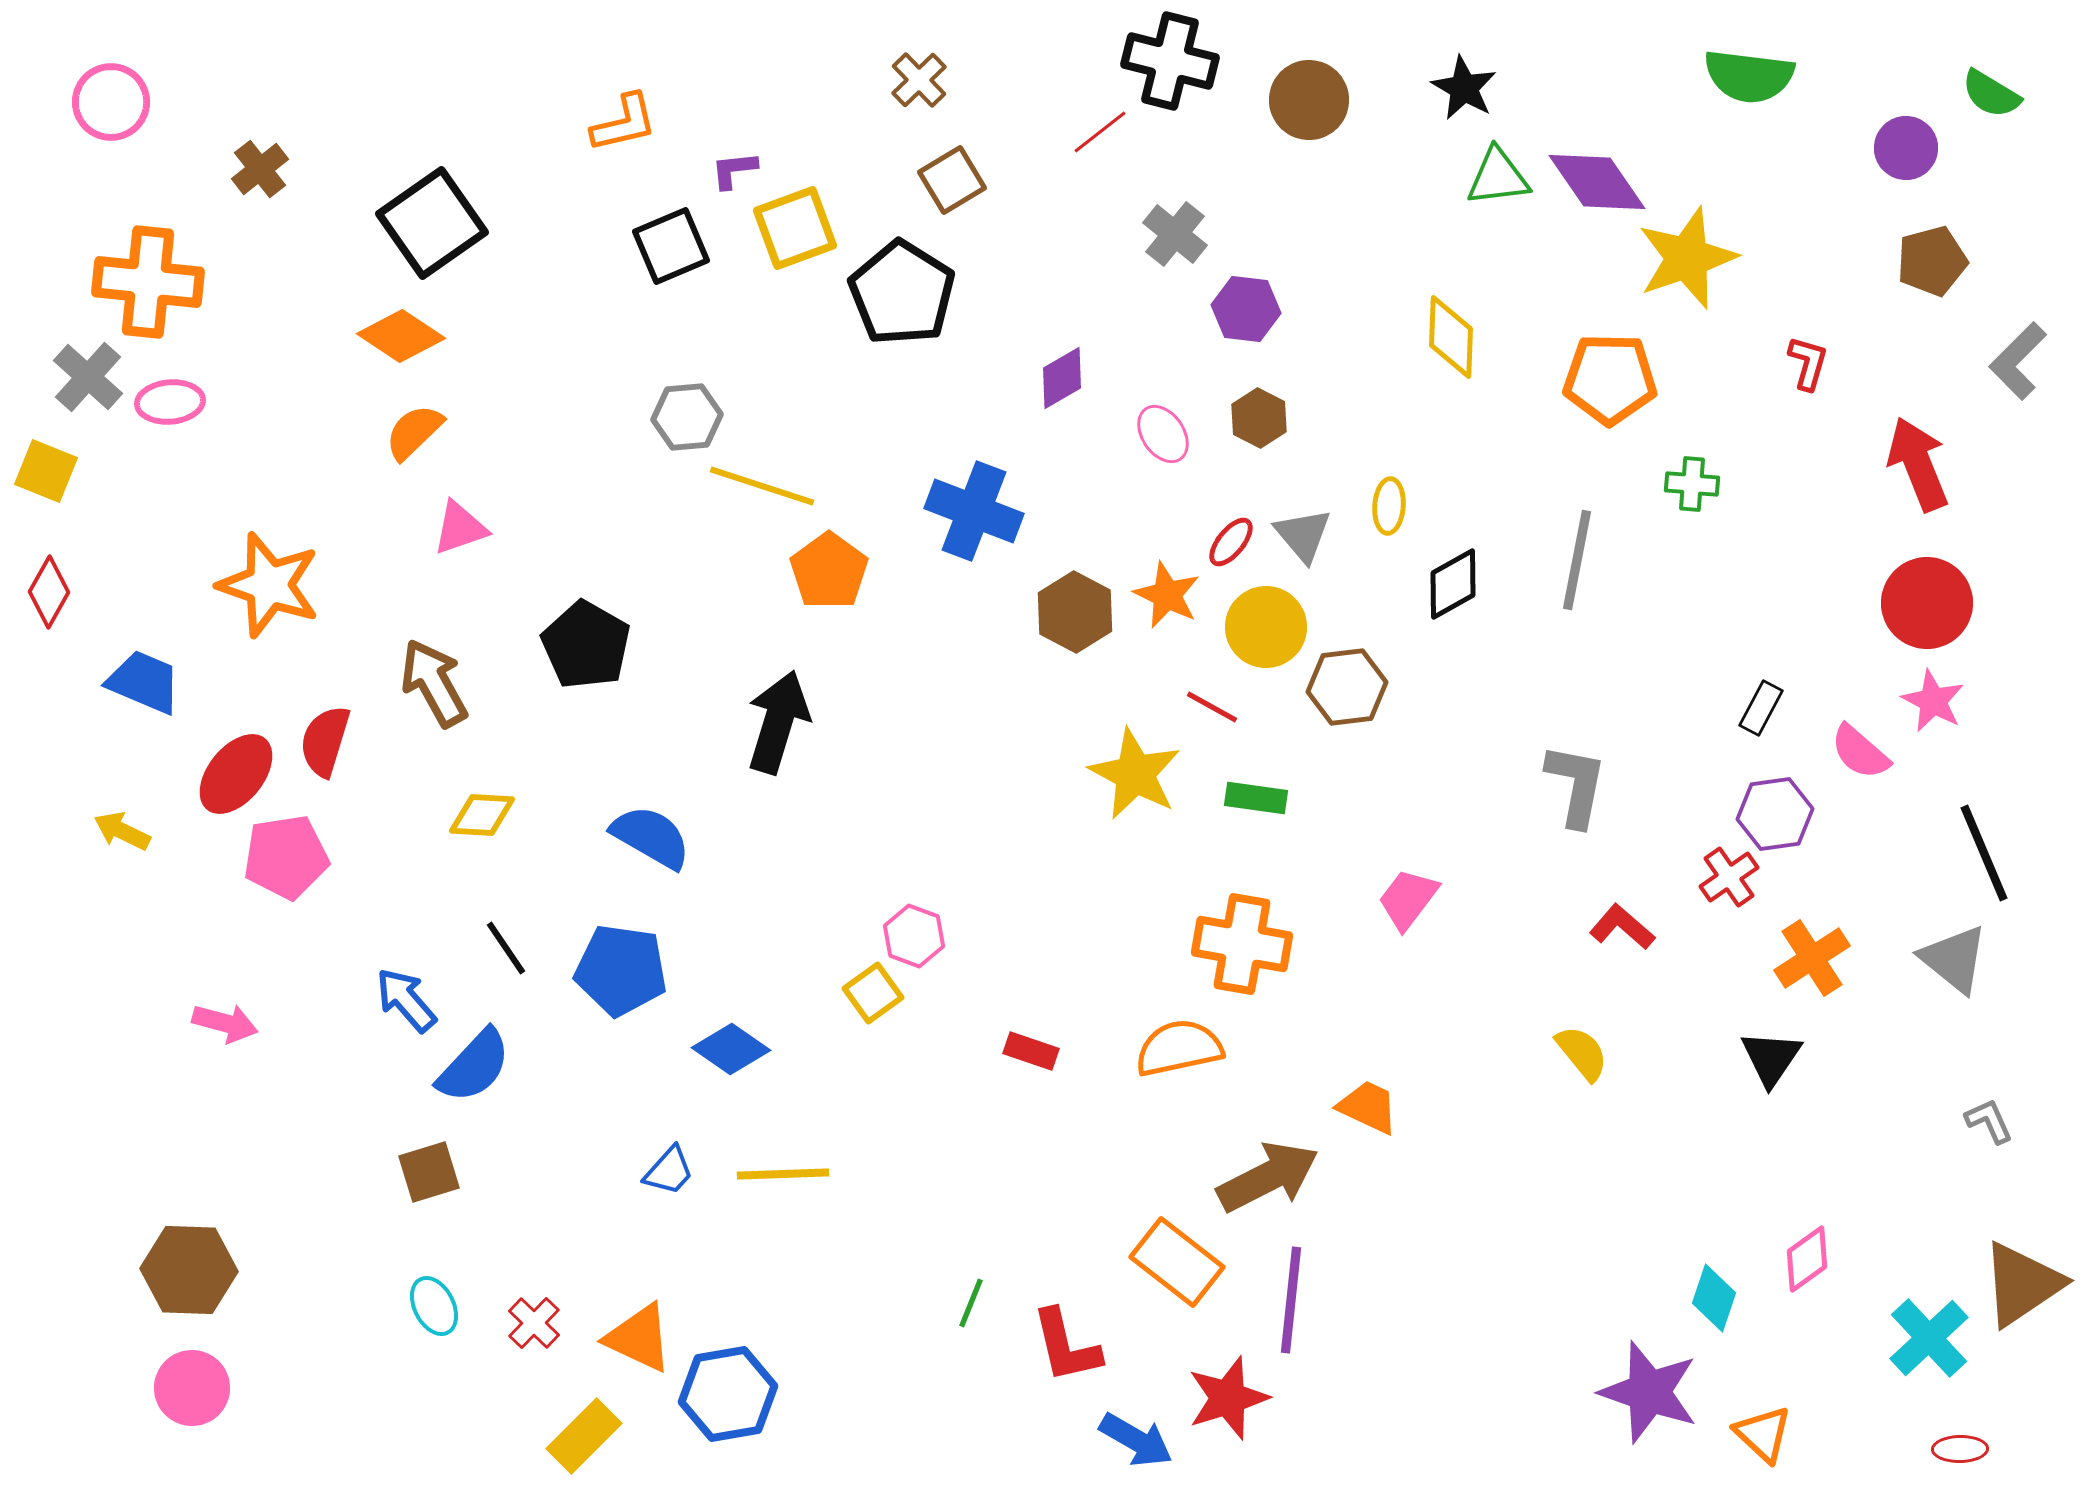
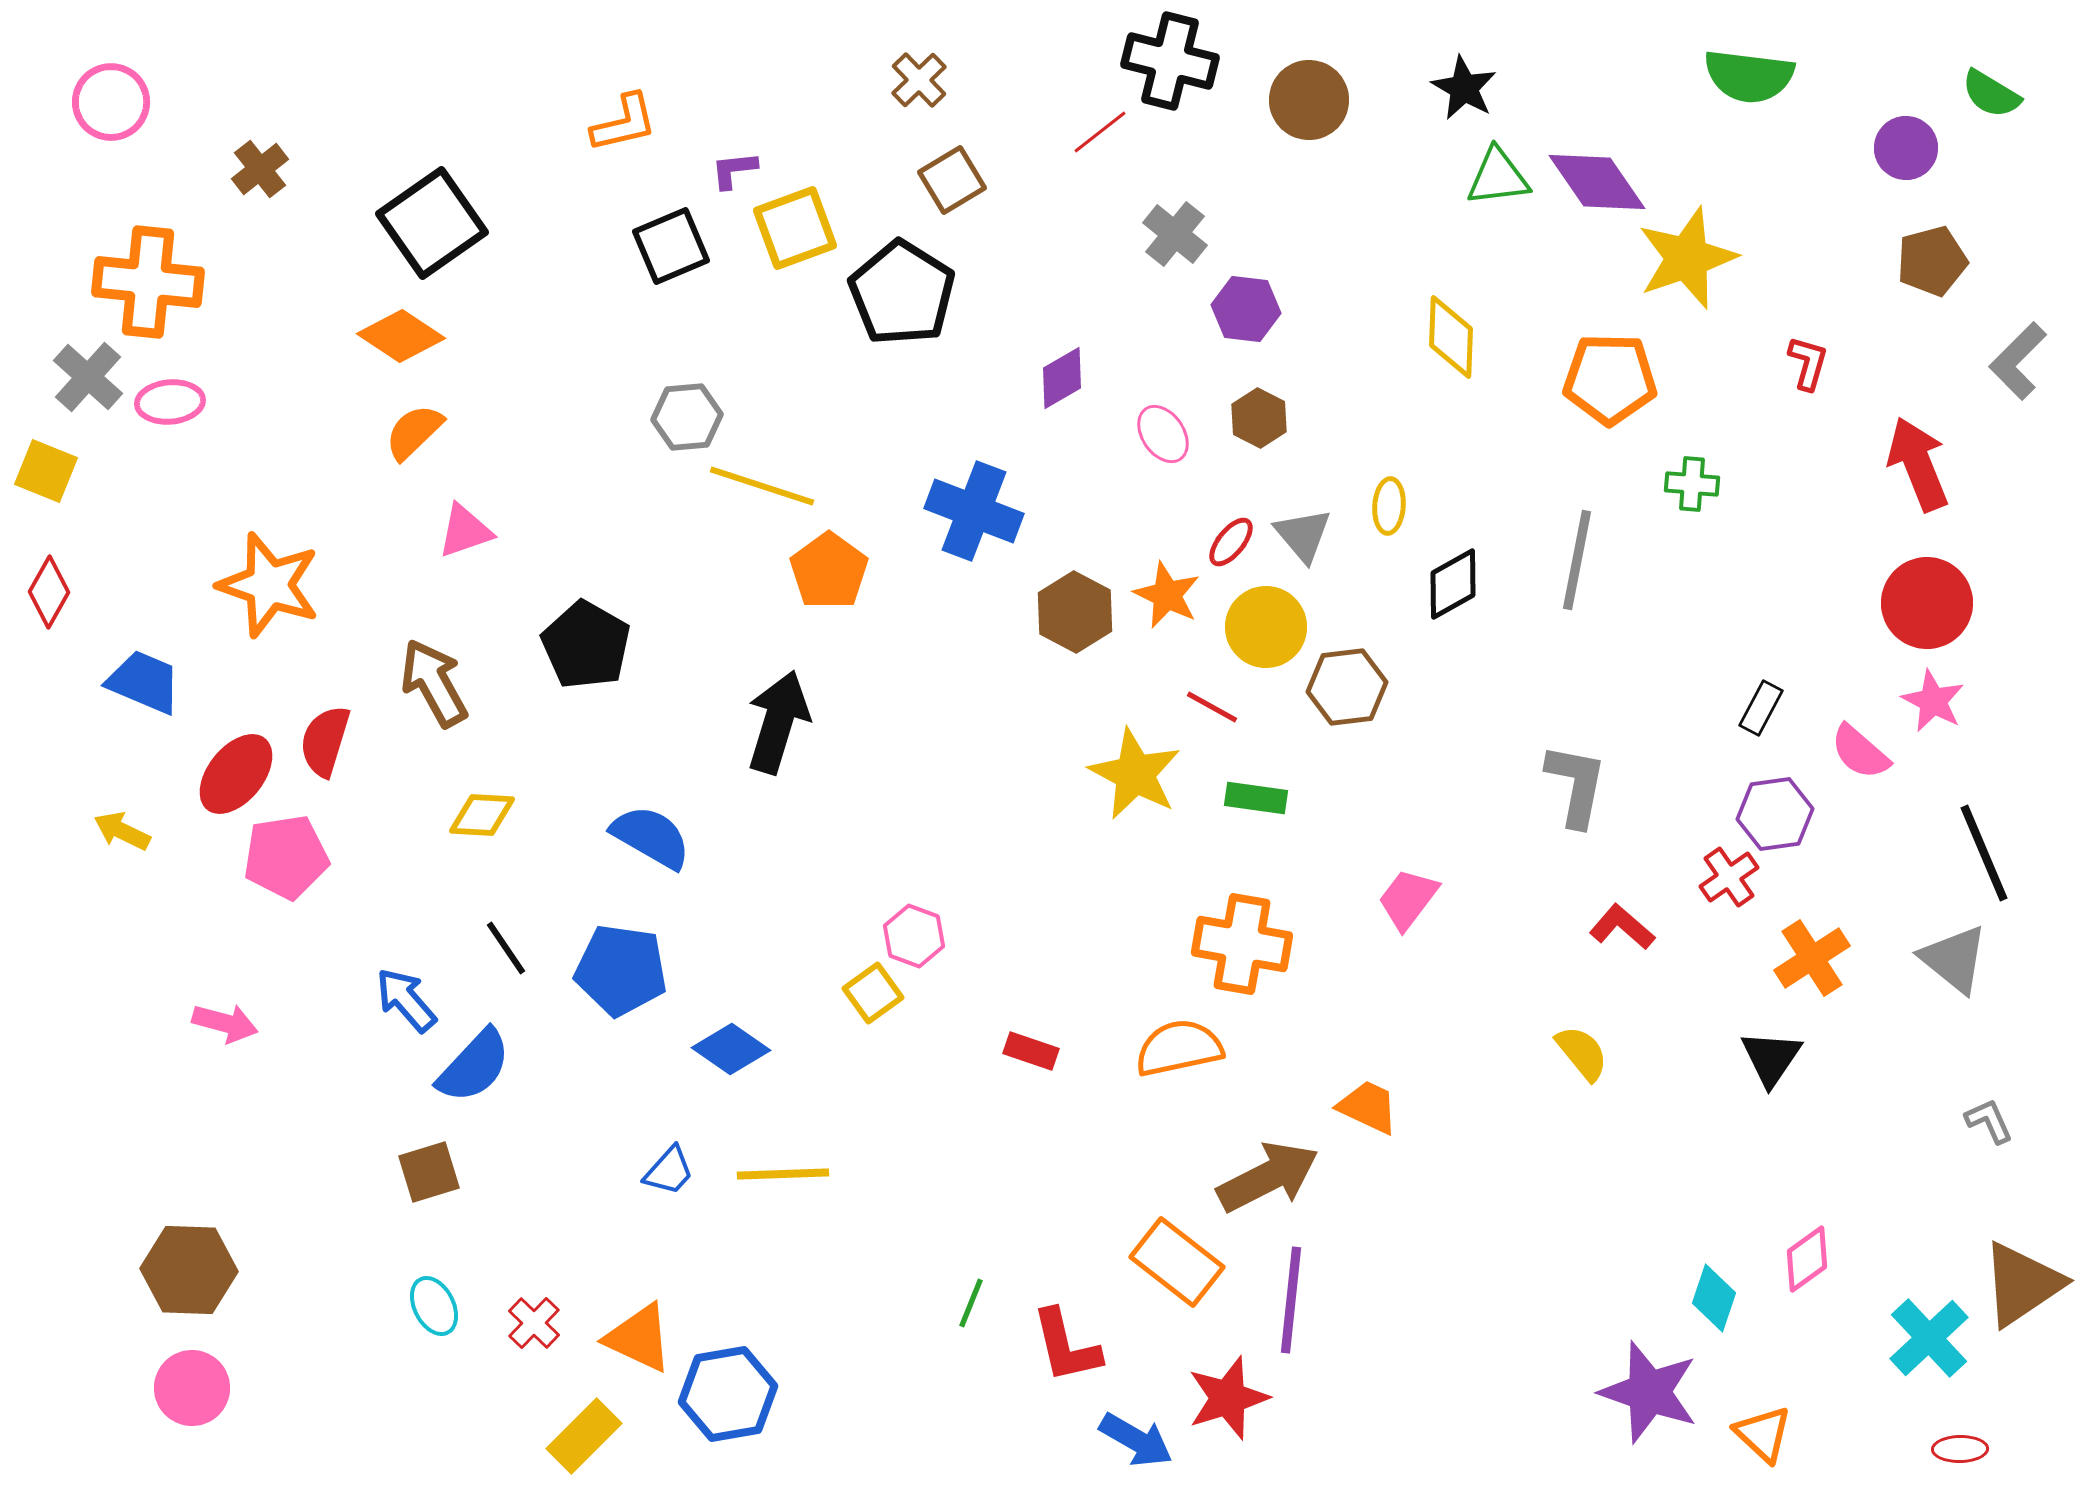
pink triangle at (460, 528): moved 5 px right, 3 px down
